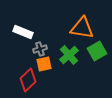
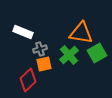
orange triangle: moved 1 px left, 5 px down
green square: moved 2 px down
